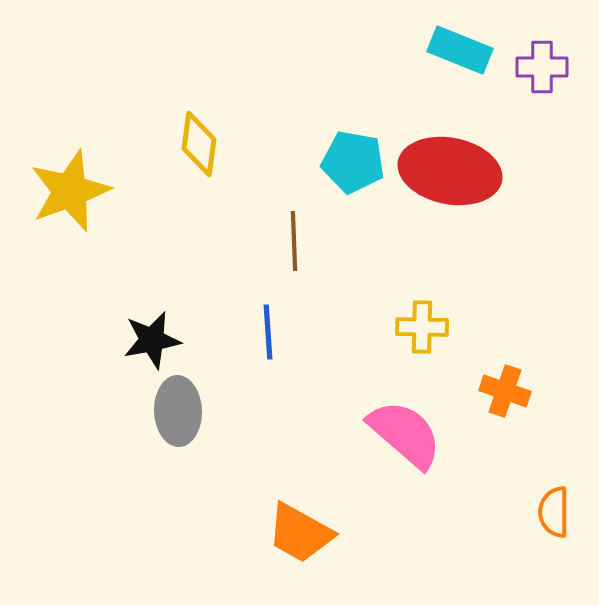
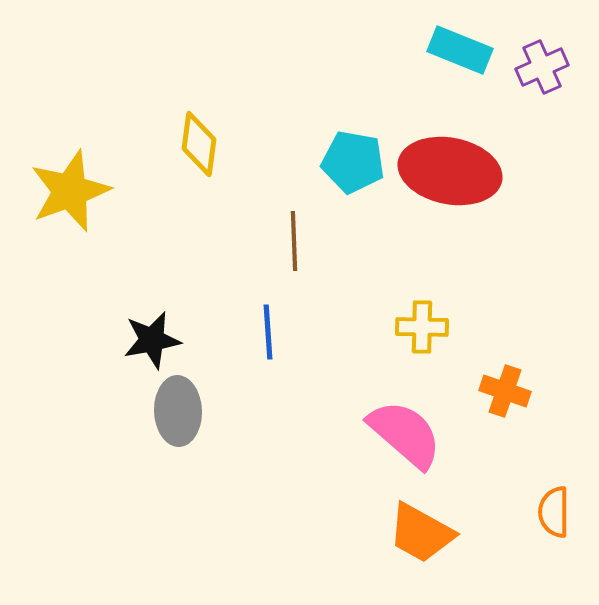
purple cross: rotated 24 degrees counterclockwise
orange trapezoid: moved 121 px right
